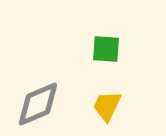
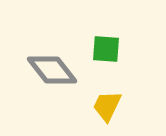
gray diamond: moved 14 px right, 34 px up; rotated 75 degrees clockwise
